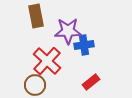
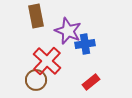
purple star: rotated 24 degrees clockwise
blue cross: moved 1 px right, 1 px up
brown circle: moved 1 px right, 5 px up
